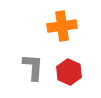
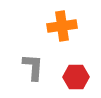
red hexagon: moved 7 px right, 5 px down; rotated 25 degrees counterclockwise
